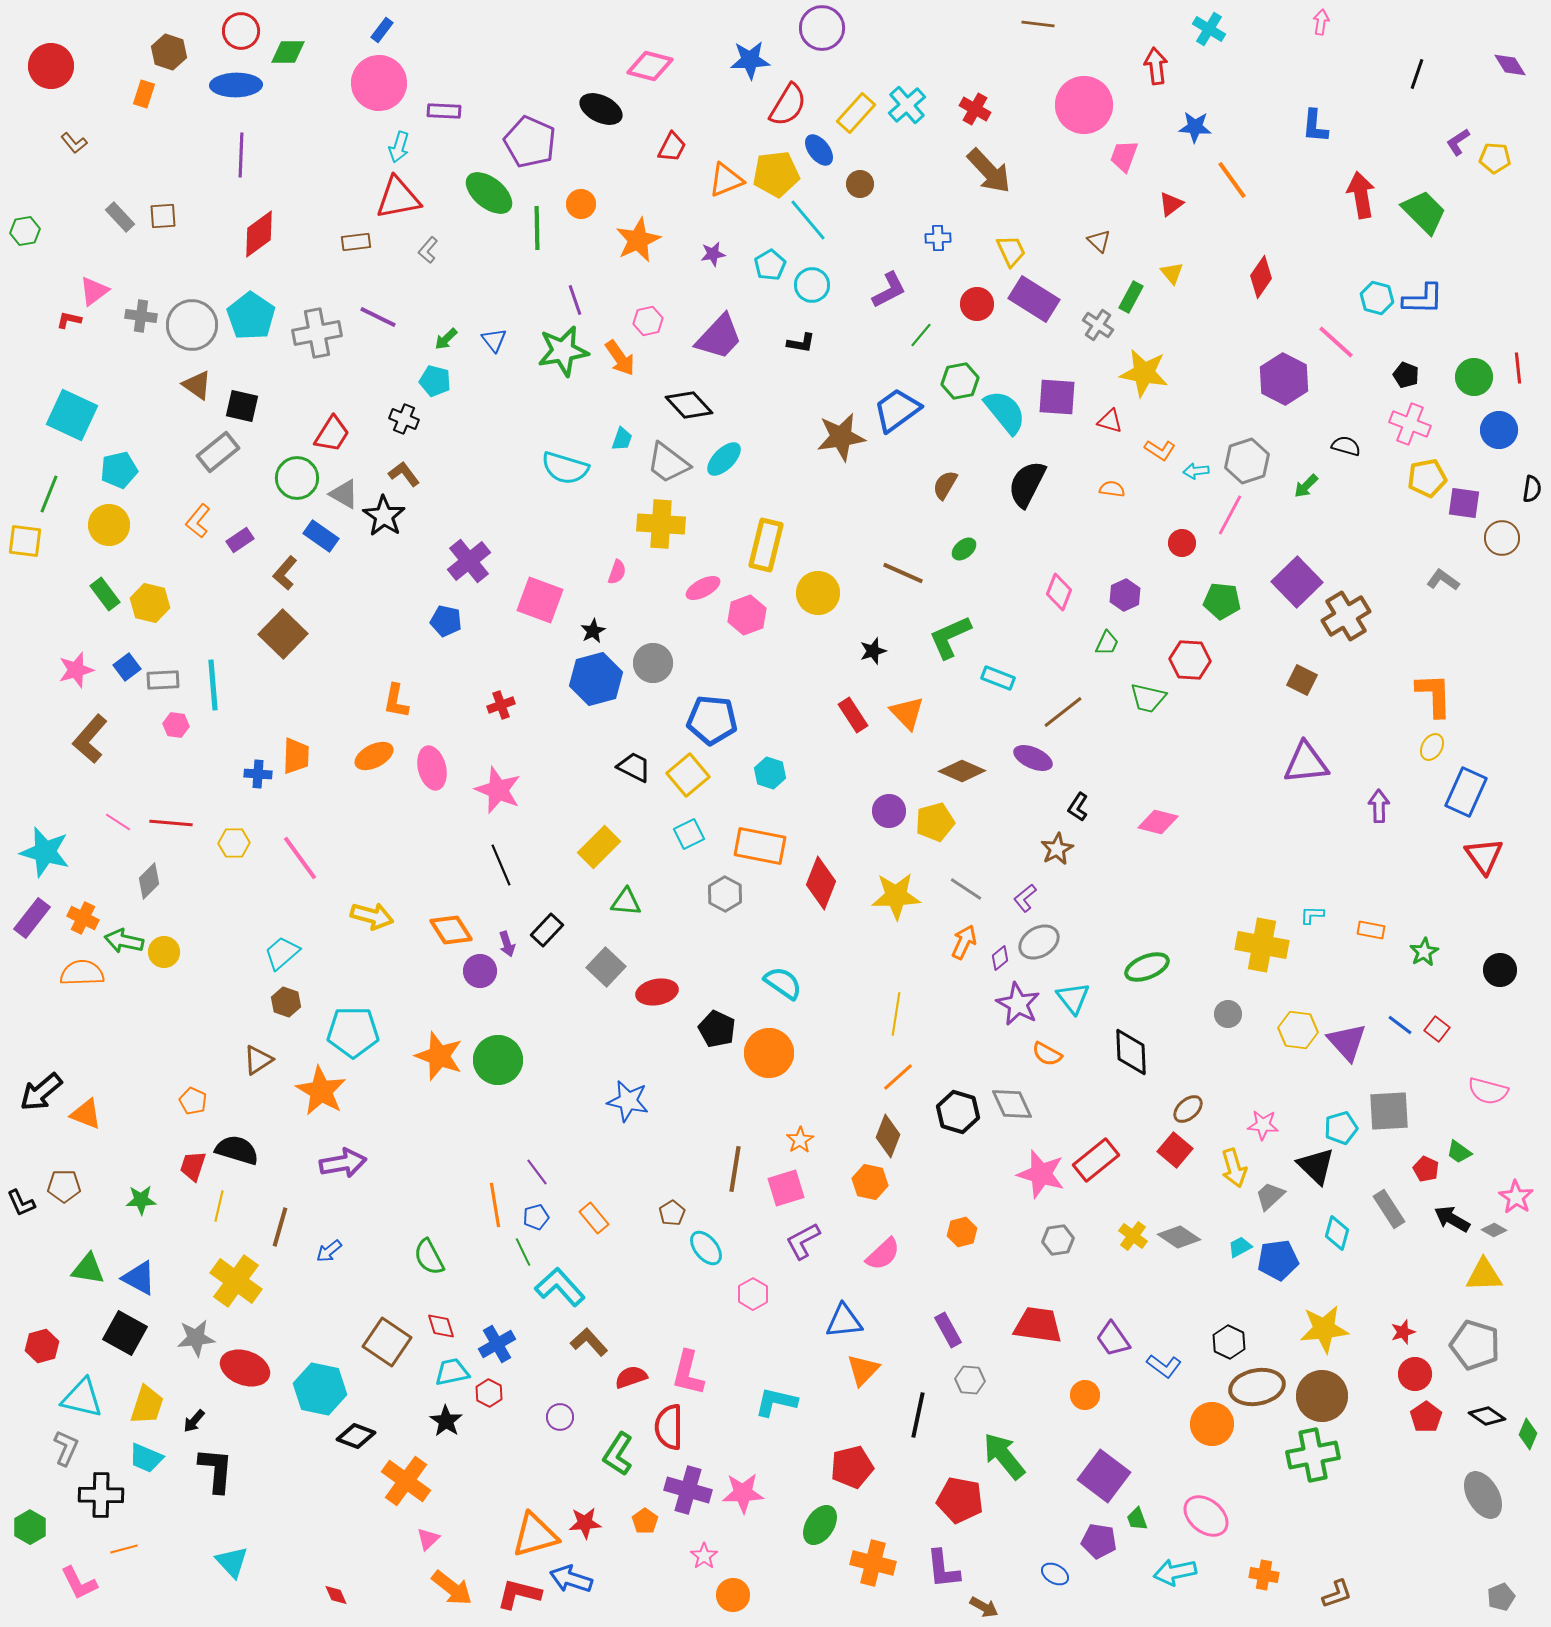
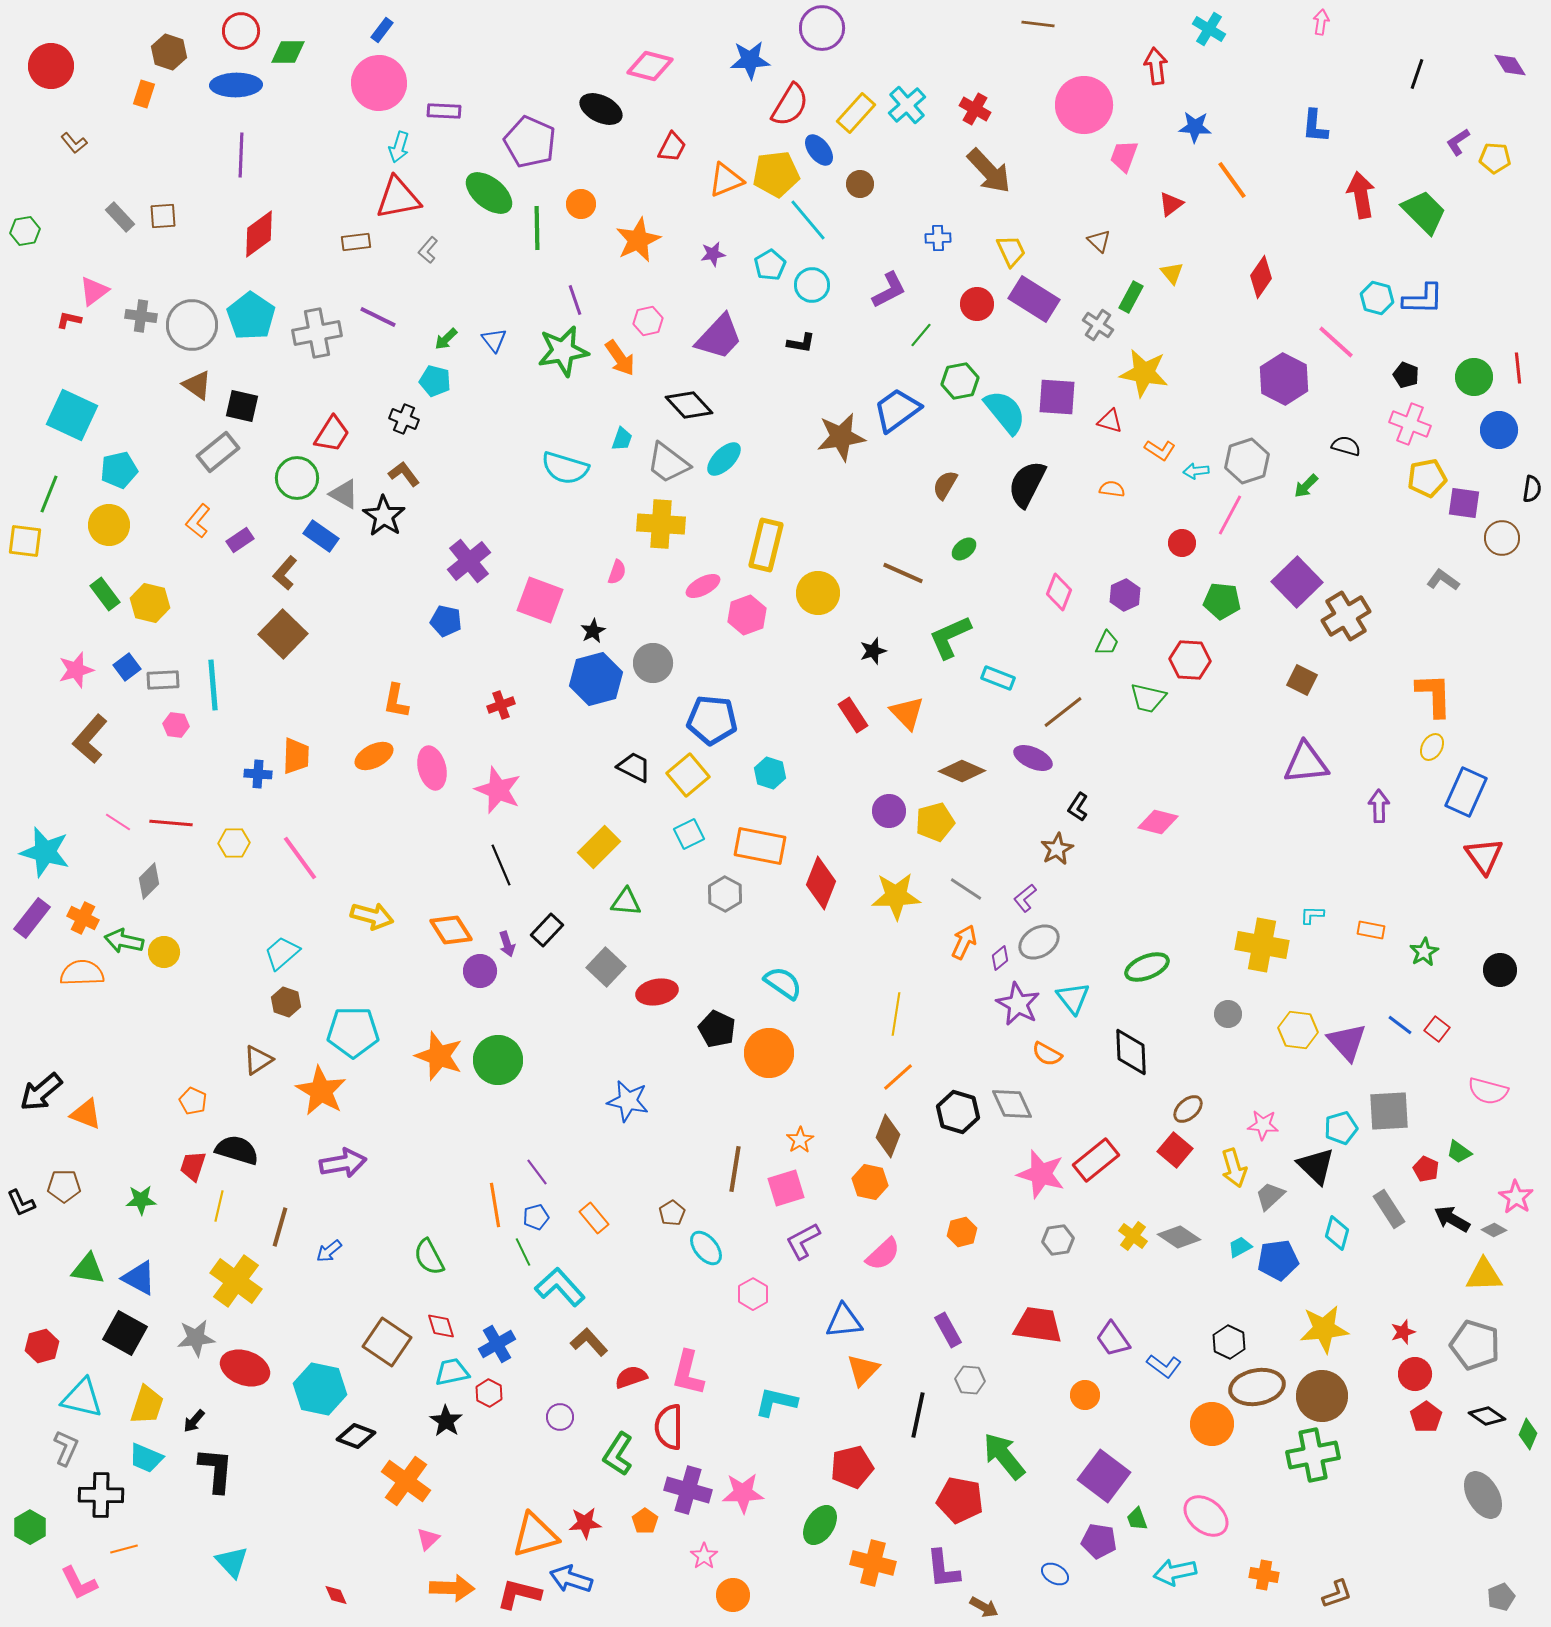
red semicircle at (788, 105): moved 2 px right
pink ellipse at (703, 588): moved 2 px up
orange arrow at (452, 1588): rotated 36 degrees counterclockwise
